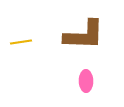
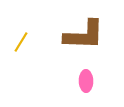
yellow line: rotated 50 degrees counterclockwise
